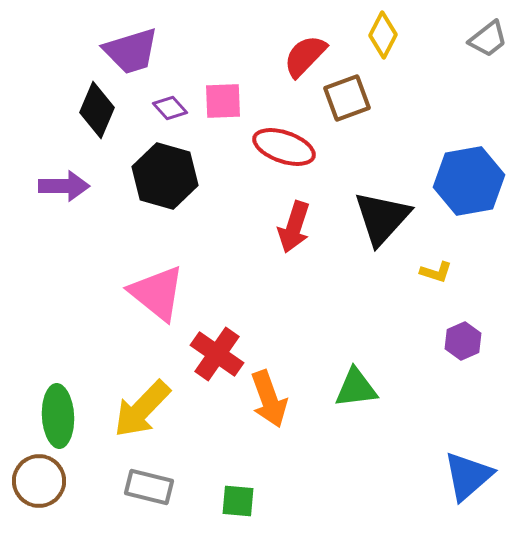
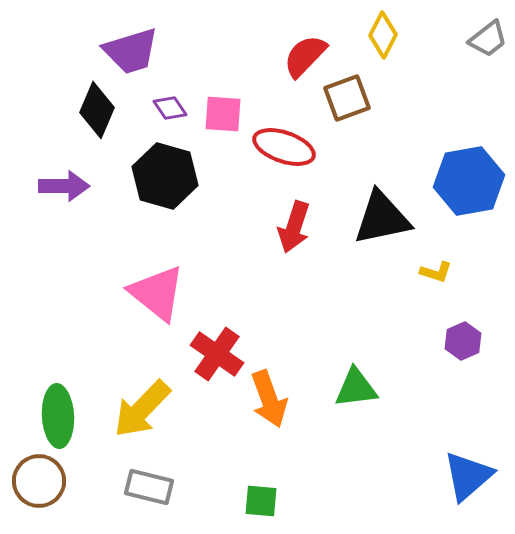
pink square: moved 13 px down; rotated 6 degrees clockwise
purple diamond: rotated 8 degrees clockwise
black triangle: rotated 36 degrees clockwise
green square: moved 23 px right
